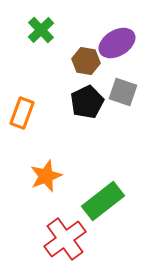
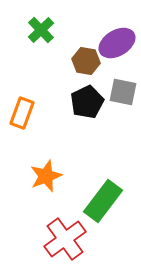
gray square: rotated 8 degrees counterclockwise
green rectangle: rotated 15 degrees counterclockwise
